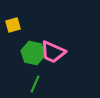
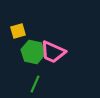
yellow square: moved 5 px right, 6 px down
green hexagon: moved 1 px up
